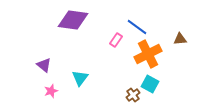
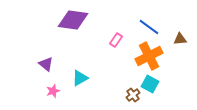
blue line: moved 12 px right
orange cross: moved 1 px right, 2 px down
purple triangle: moved 2 px right, 1 px up
cyan triangle: rotated 24 degrees clockwise
pink star: moved 2 px right
